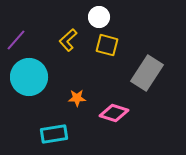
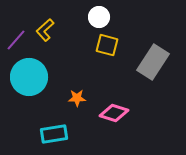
yellow L-shape: moved 23 px left, 10 px up
gray rectangle: moved 6 px right, 11 px up
